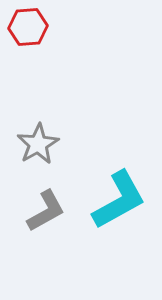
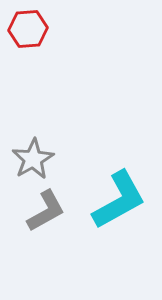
red hexagon: moved 2 px down
gray star: moved 5 px left, 15 px down
